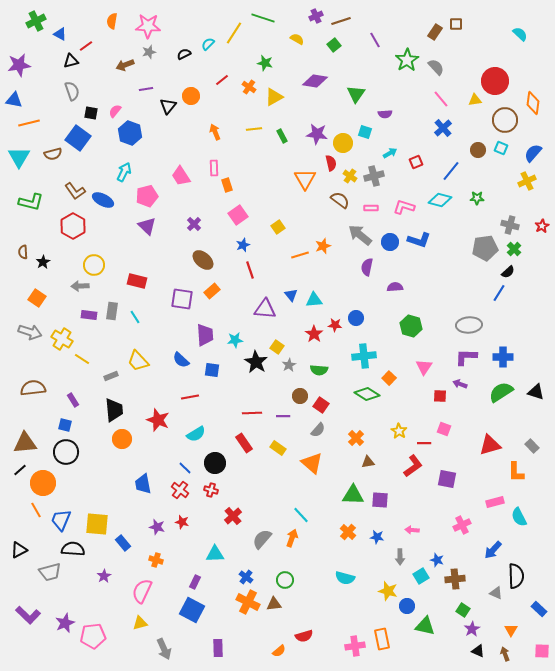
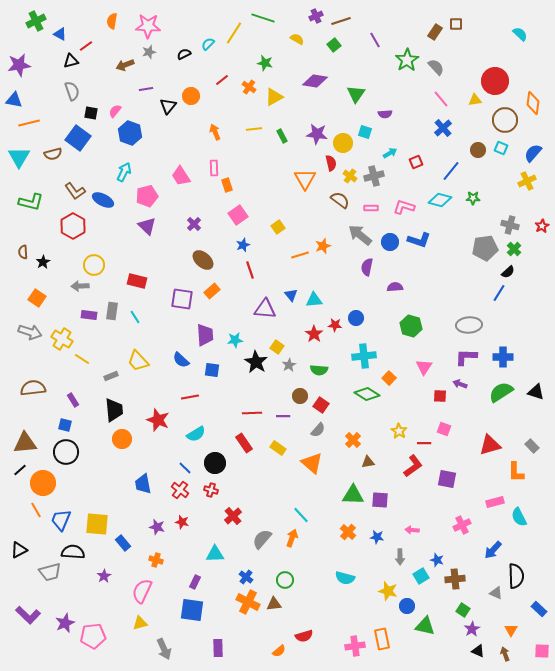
green star at (477, 198): moved 4 px left
orange cross at (356, 438): moved 3 px left, 2 px down
black semicircle at (73, 549): moved 3 px down
blue square at (192, 610): rotated 20 degrees counterclockwise
